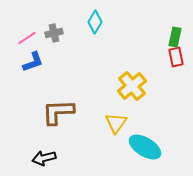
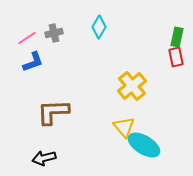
cyan diamond: moved 4 px right, 5 px down
green rectangle: moved 2 px right
brown L-shape: moved 5 px left
yellow triangle: moved 8 px right, 4 px down; rotated 15 degrees counterclockwise
cyan ellipse: moved 1 px left, 2 px up
